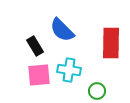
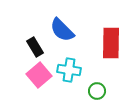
black rectangle: moved 1 px down
pink square: rotated 35 degrees counterclockwise
